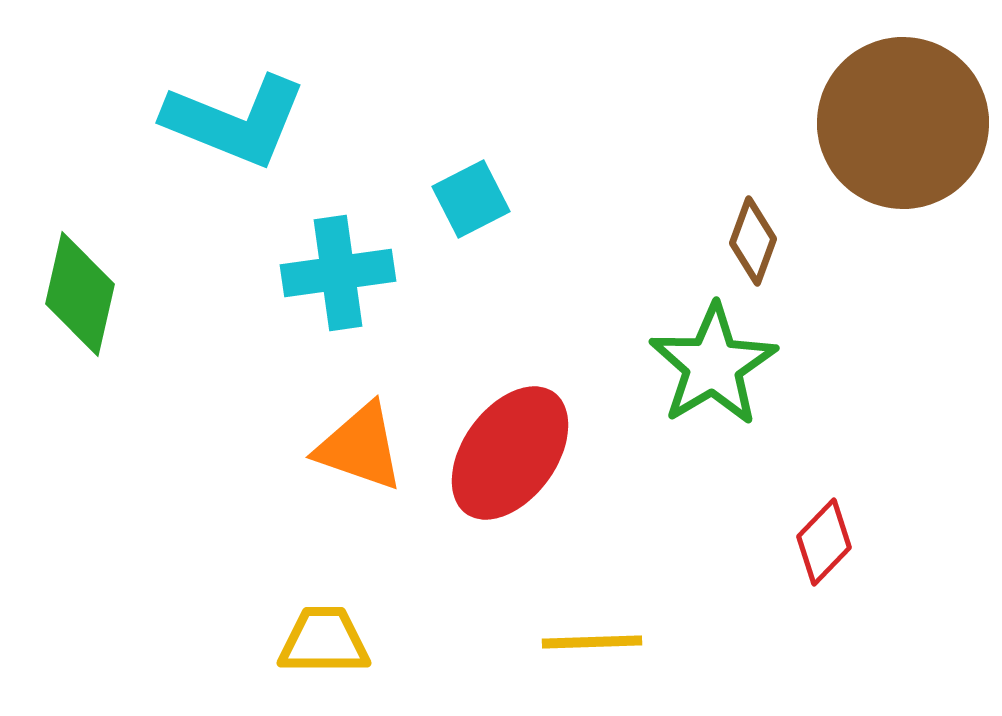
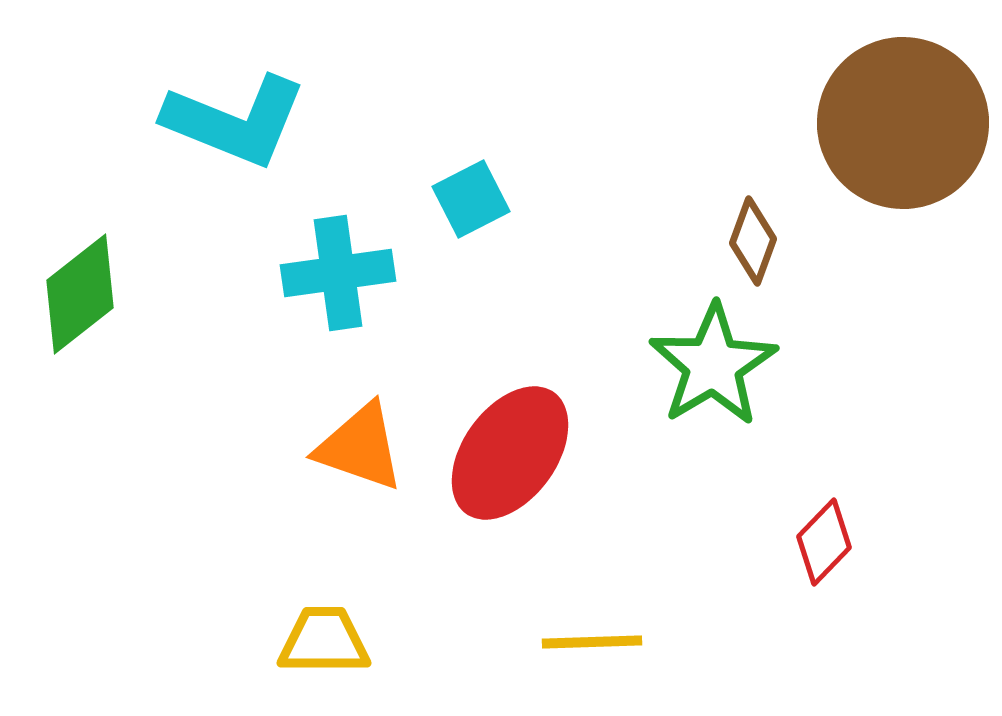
green diamond: rotated 39 degrees clockwise
